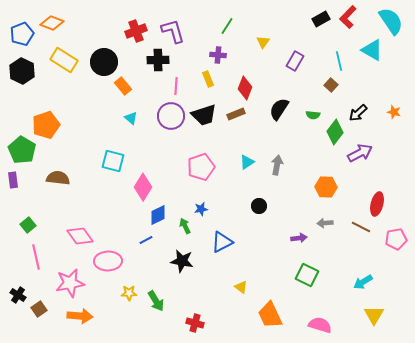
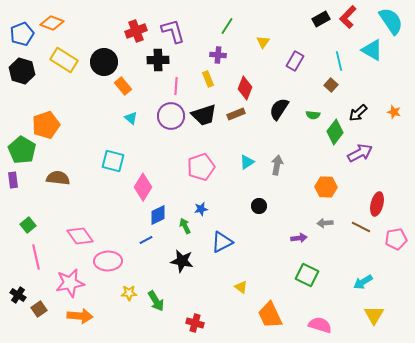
black hexagon at (22, 71): rotated 10 degrees counterclockwise
